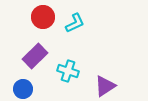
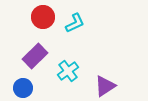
cyan cross: rotated 35 degrees clockwise
blue circle: moved 1 px up
